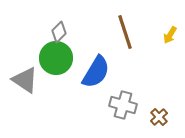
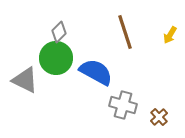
blue semicircle: rotated 92 degrees counterclockwise
gray triangle: rotated 8 degrees counterclockwise
